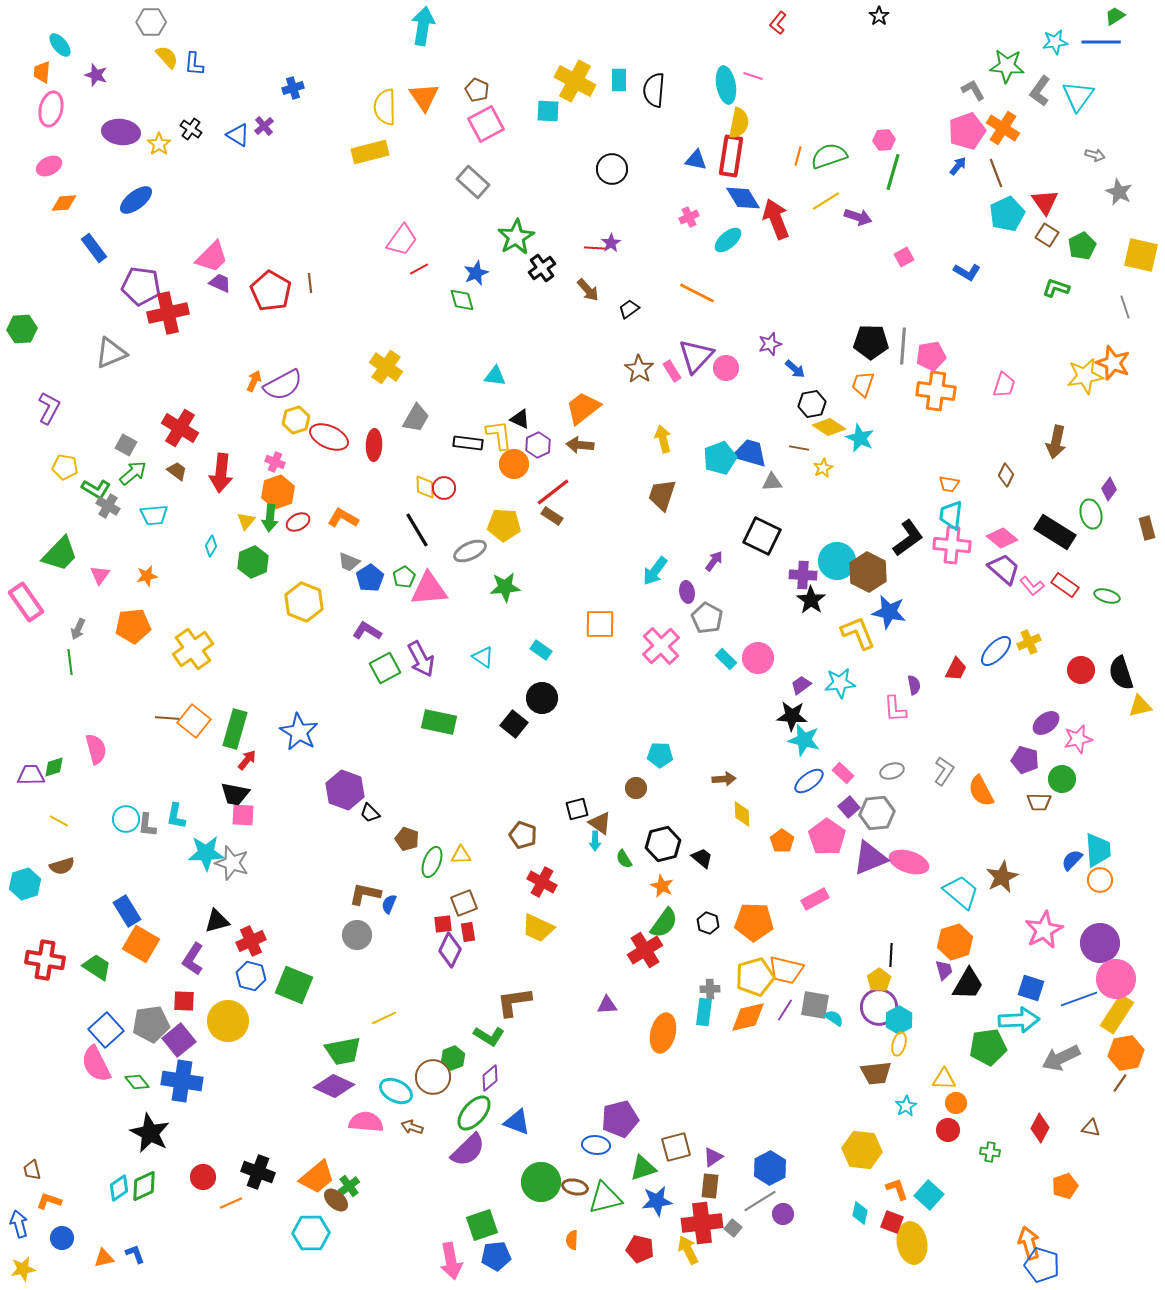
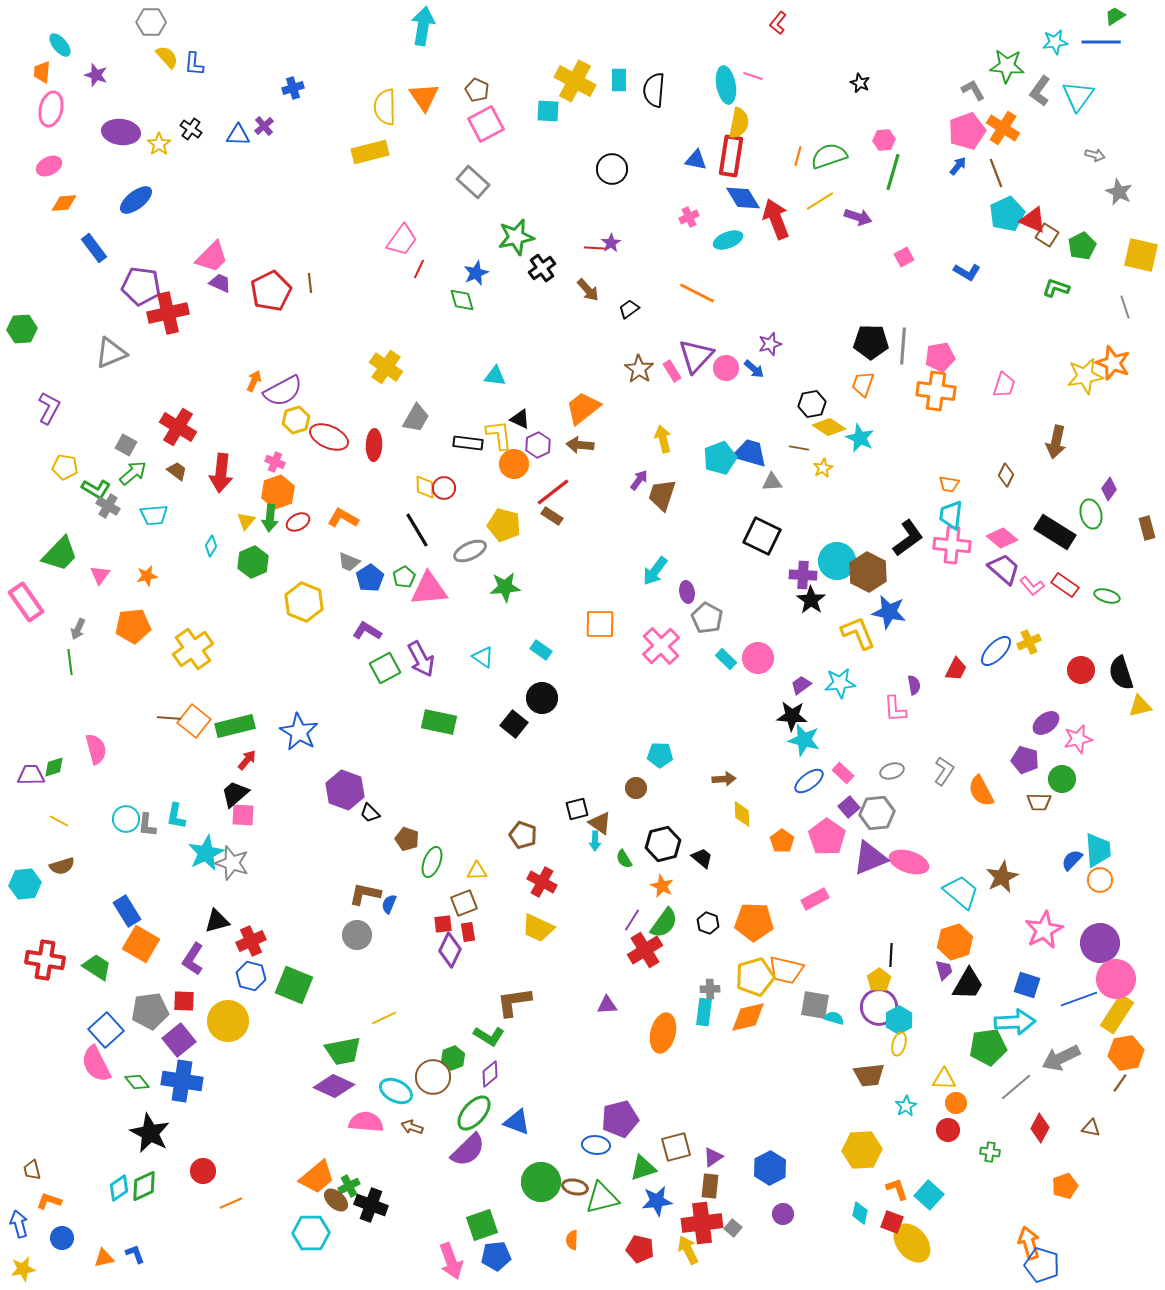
black star at (879, 16): moved 19 px left, 67 px down; rotated 12 degrees counterclockwise
blue triangle at (238, 135): rotated 30 degrees counterclockwise
yellow line at (826, 201): moved 6 px left
red triangle at (1045, 202): moved 12 px left, 18 px down; rotated 32 degrees counterclockwise
green star at (516, 237): rotated 18 degrees clockwise
cyan ellipse at (728, 240): rotated 20 degrees clockwise
red line at (419, 269): rotated 36 degrees counterclockwise
red pentagon at (271, 291): rotated 15 degrees clockwise
pink pentagon at (931, 356): moved 9 px right, 1 px down
blue arrow at (795, 369): moved 41 px left
purple semicircle at (283, 385): moved 6 px down
red cross at (180, 428): moved 2 px left, 1 px up
yellow pentagon at (504, 525): rotated 12 degrees clockwise
purple arrow at (714, 561): moved 75 px left, 81 px up
brown line at (167, 718): moved 2 px right
green rectangle at (235, 729): moved 3 px up; rotated 60 degrees clockwise
black trapezoid at (235, 794): rotated 128 degrees clockwise
cyan star at (206, 853): rotated 24 degrees counterclockwise
yellow triangle at (461, 855): moved 16 px right, 16 px down
cyan hexagon at (25, 884): rotated 12 degrees clockwise
blue square at (1031, 988): moved 4 px left, 3 px up
purple line at (785, 1010): moved 153 px left, 90 px up
cyan semicircle at (834, 1018): rotated 18 degrees counterclockwise
cyan arrow at (1019, 1020): moved 4 px left, 2 px down
gray pentagon at (151, 1024): moved 1 px left, 13 px up
brown trapezoid at (876, 1073): moved 7 px left, 2 px down
purple diamond at (490, 1078): moved 4 px up
yellow hexagon at (862, 1150): rotated 9 degrees counterclockwise
black cross at (258, 1172): moved 113 px right, 33 px down
red circle at (203, 1177): moved 6 px up
green cross at (349, 1186): rotated 10 degrees clockwise
green triangle at (605, 1198): moved 3 px left
gray line at (760, 1201): moved 256 px right, 114 px up; rotated 8 degrees counterclockwise
yellow ellipse at (912, 1243): rotated 30 degrees counterclockwise
pink arrow at (451, 1261): rotated 9 degrees counterclockwise
